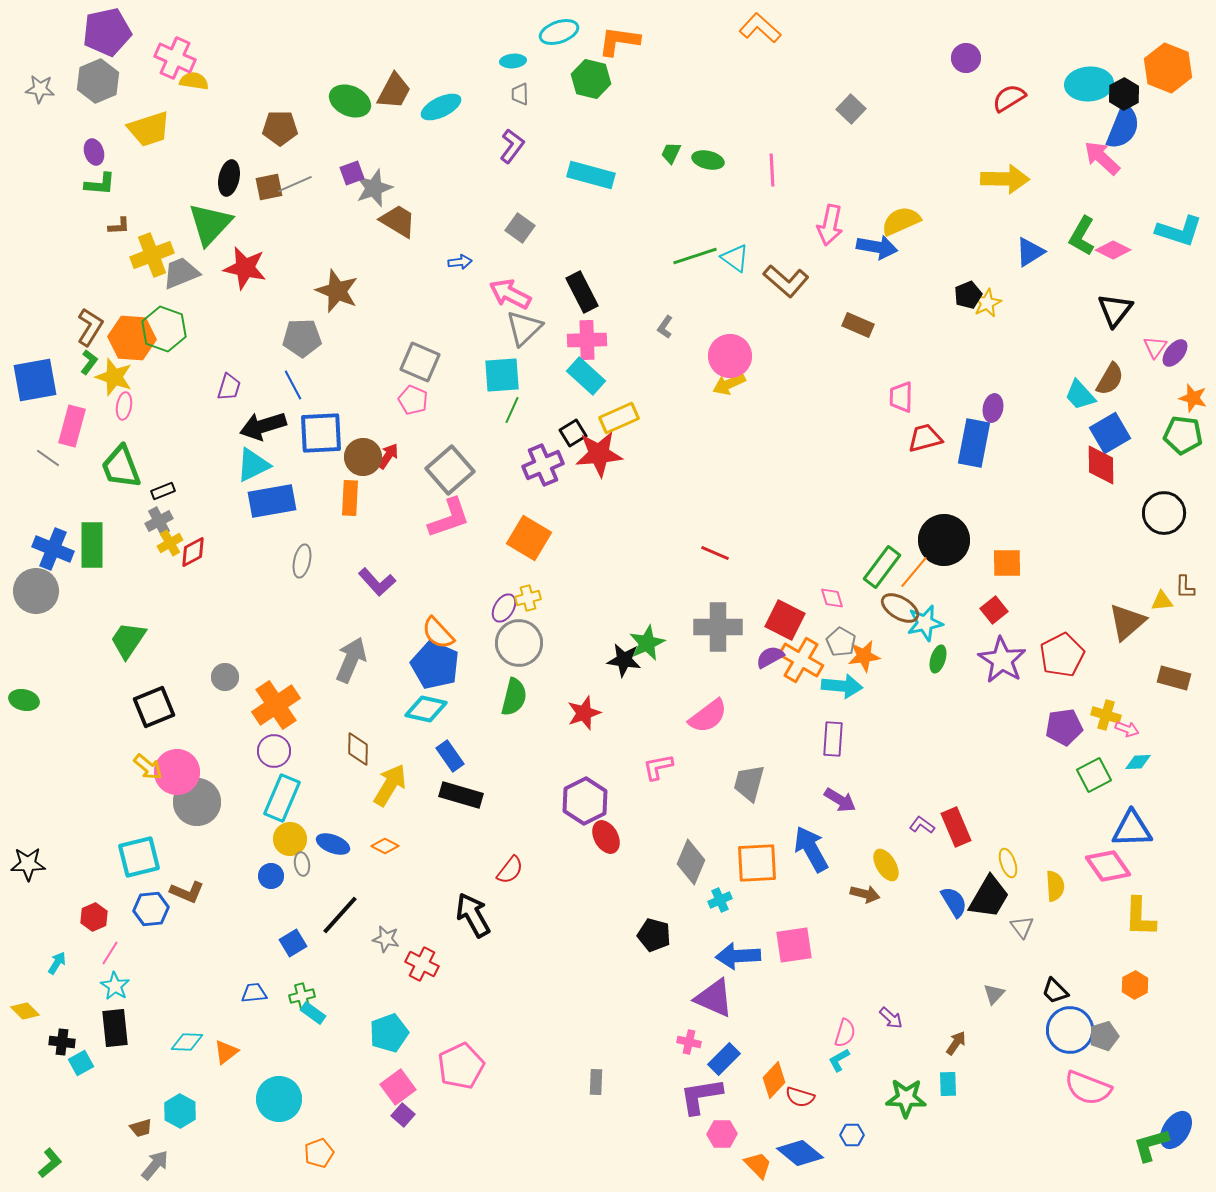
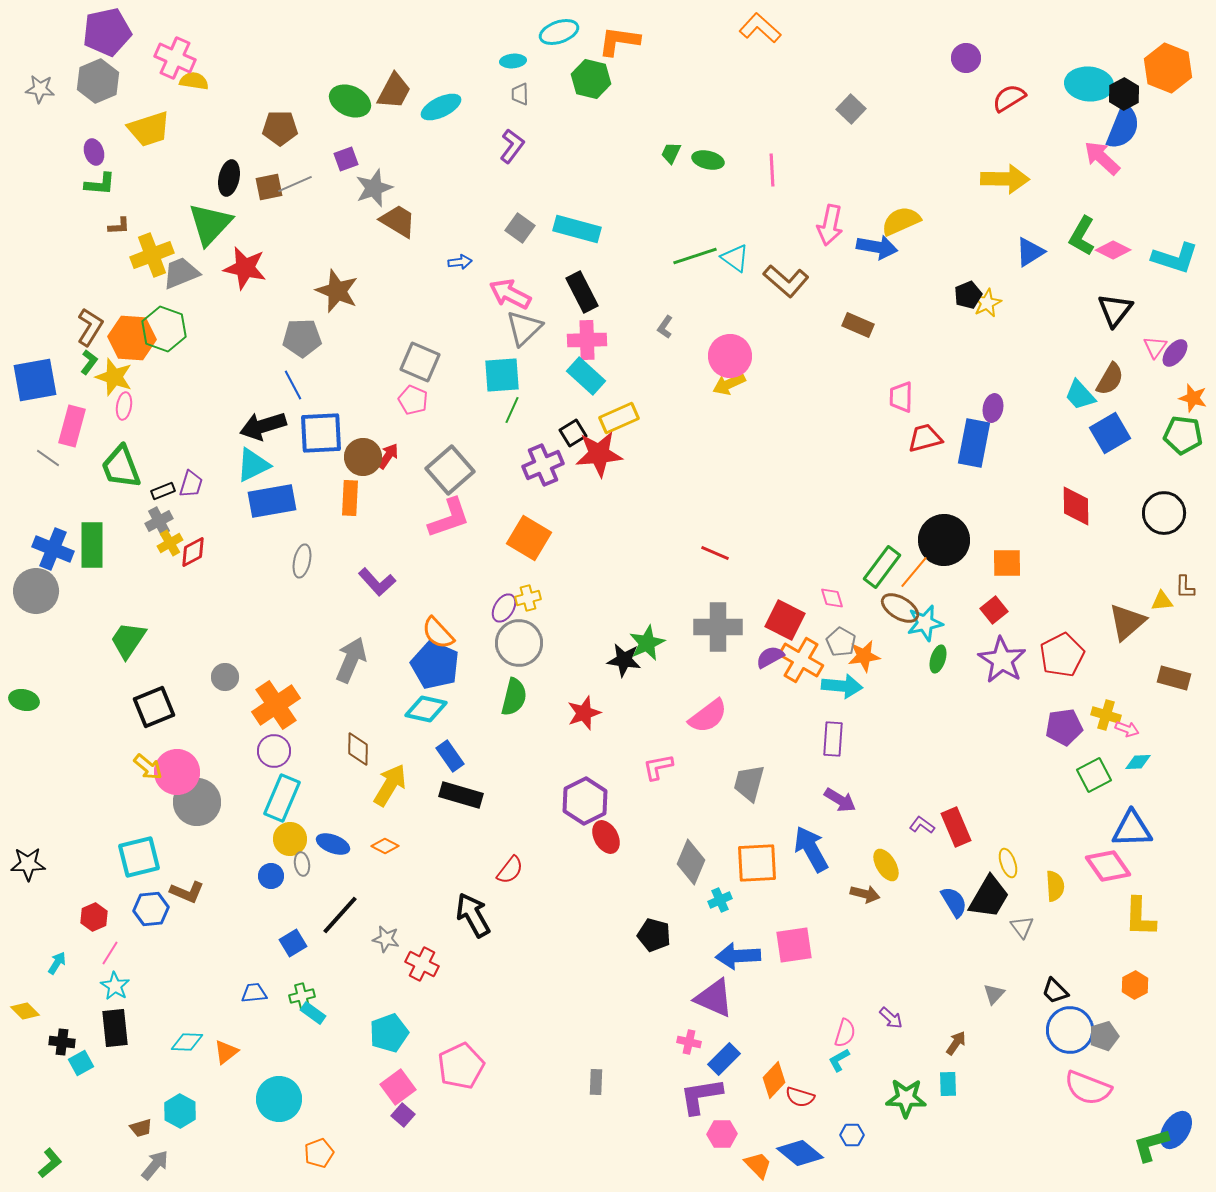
cyan ellipse at (1089, 84): rotated 9 degrees clockwise
purple square at (352, 173): moved 6 px left, 14 px up
cyan rectangle at (591, 175): moved 14 px left, 54 px down
cyan L-shape at (1179, 231): moved 4 px left, 27 px down
purple trapezoid at (229, 387): moved 38 px left, 97 px down
red diamond at (1101, 465): moved 25 px left, 41 px down
